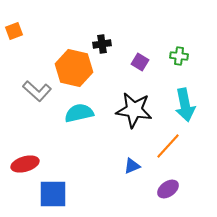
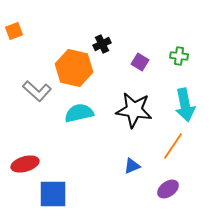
black cross: rotated 18 degrees counterclockwise
orange line: moved 5 px right; rotated 8 degrees counterclockwise
